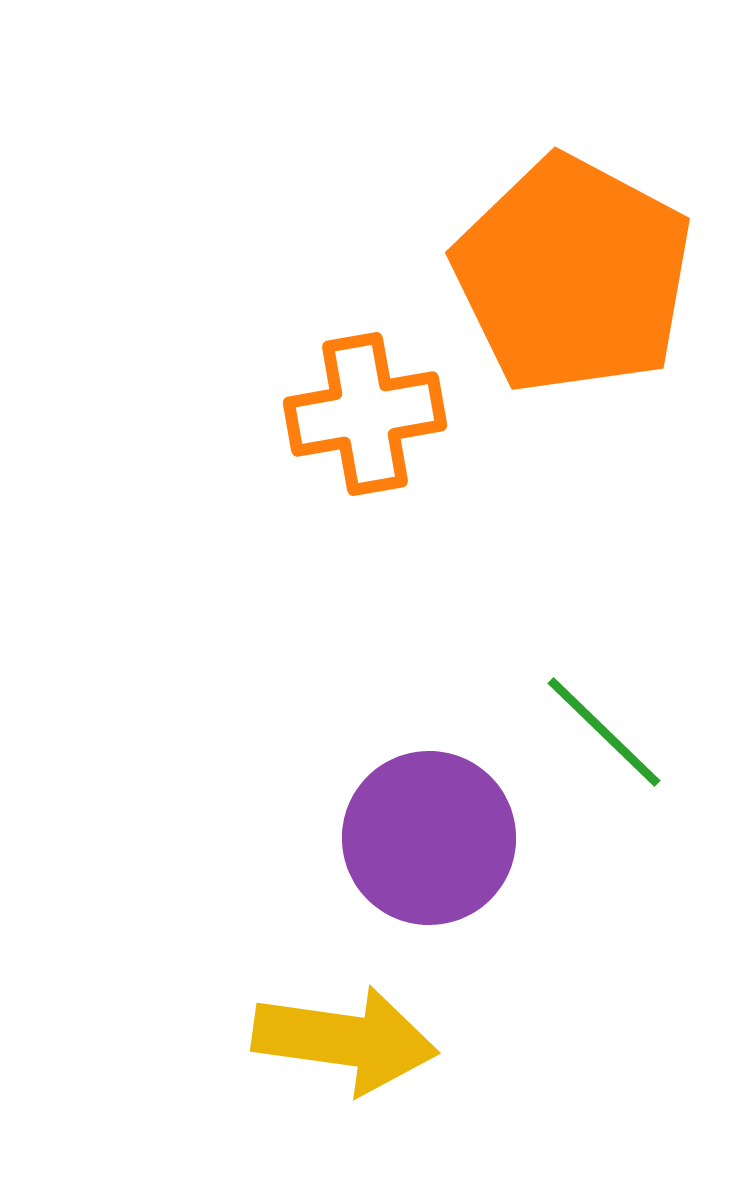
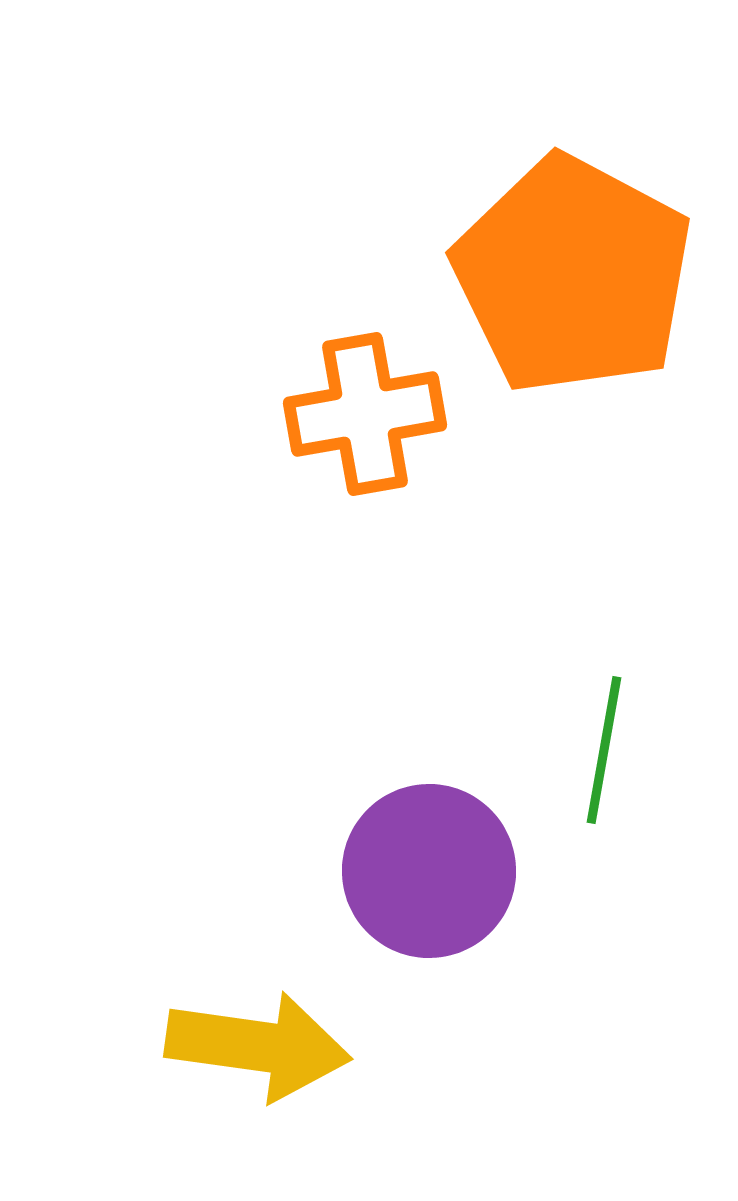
green line: moved 18 px down; rotated 56 degrees clockwise
purple circle: moved 33 px down
yellow arrow: moved 87 px left, 6 px down
